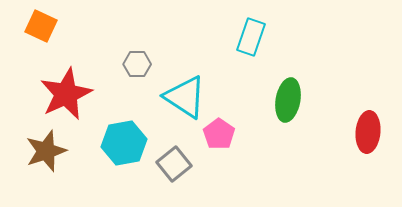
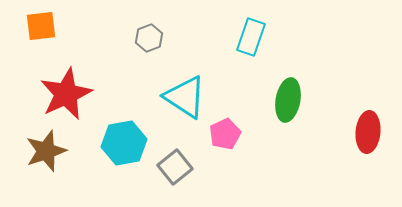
orange square: rotated 32 degrees counterclockwise
gray hexagon: moved 12 px right, 26 px up; rotated 20 degrees counterclockwise
pink pentagon: moved 6 px right; rotated 12 degrees clockwise
gray square: moved 1 px right, 3 px down
